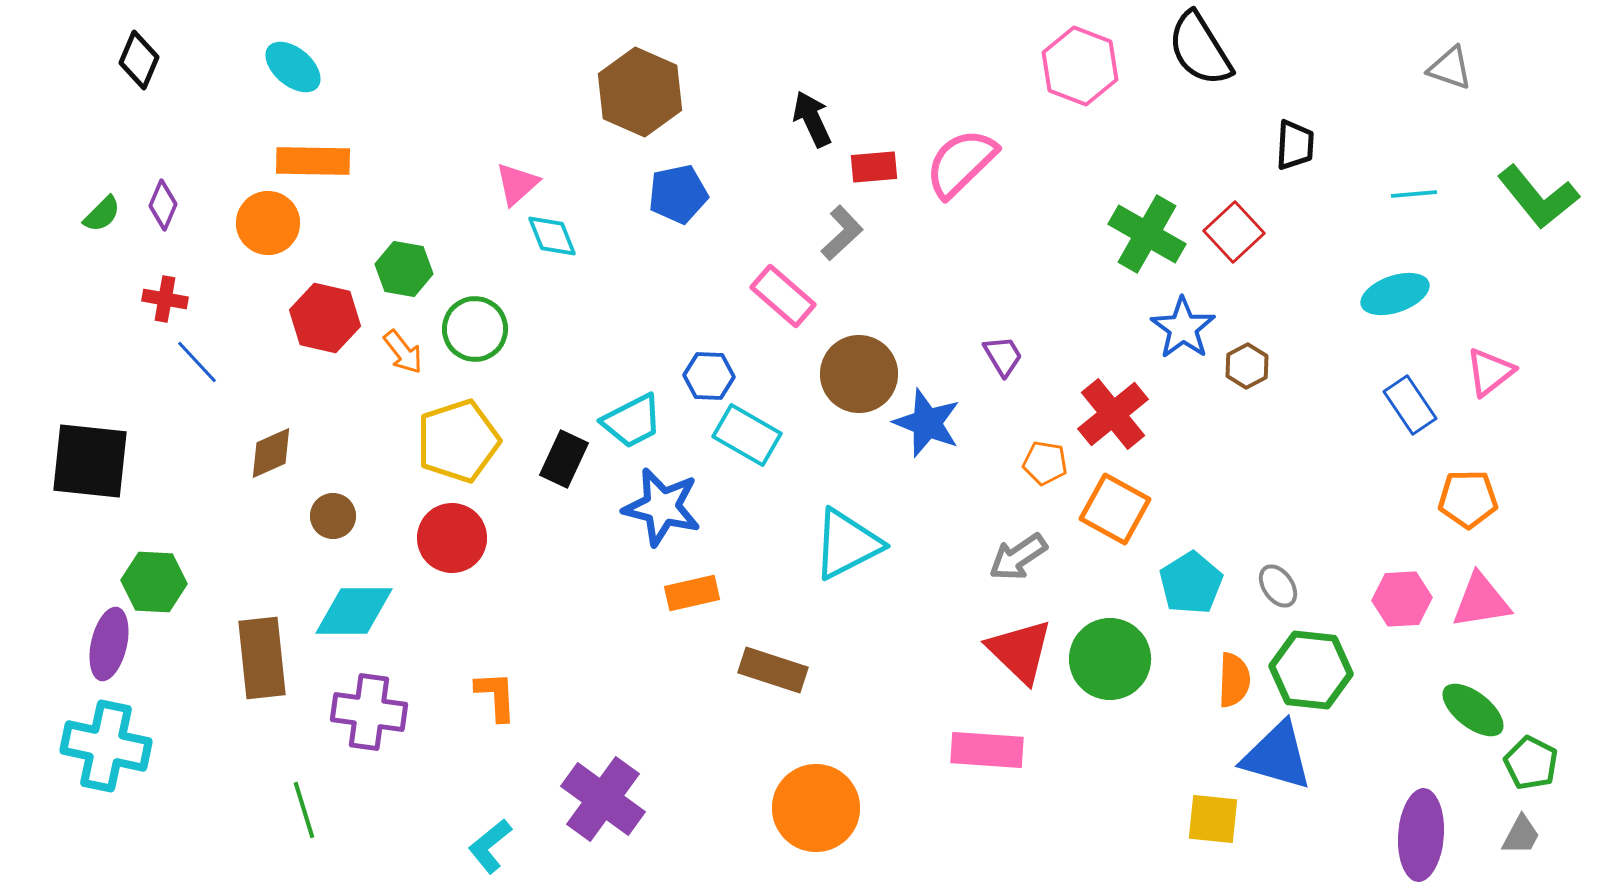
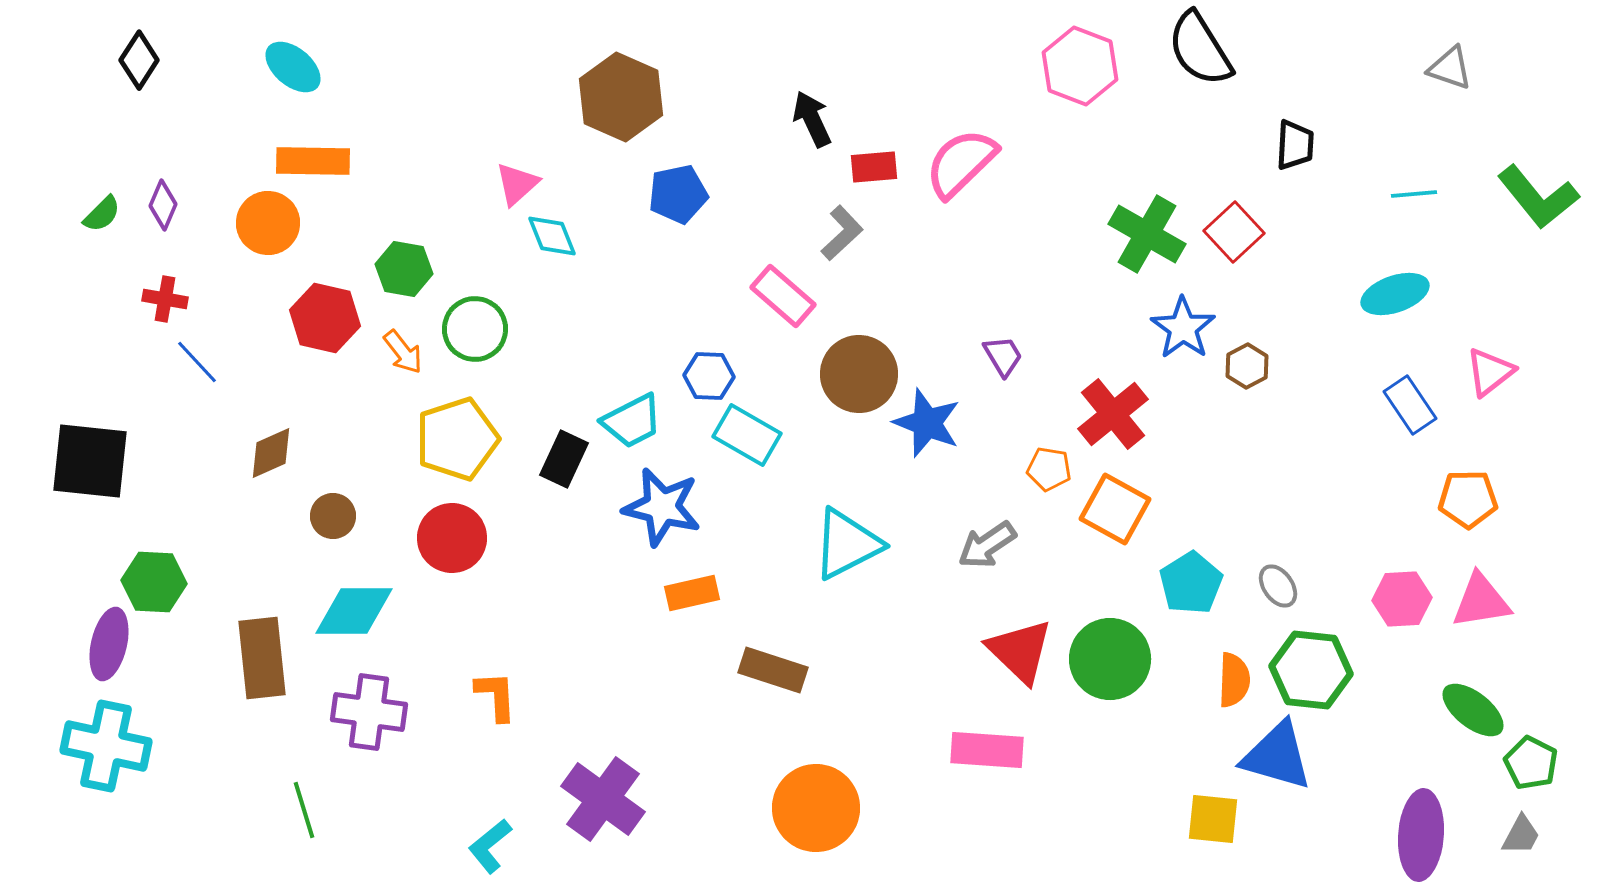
black diamond at (139, 60): rotated 10 degrees clockwise
brown hexagon at (640, 92): moved 19 px left, 5 px down
yellow pentagon at (458, 441): moved 1 px left, 2 px up
orange pentagon at (1045, 463): moved 4 px right, 6 px down
gray arrow at (1018, 557): moved 31 px left, 12 px up
